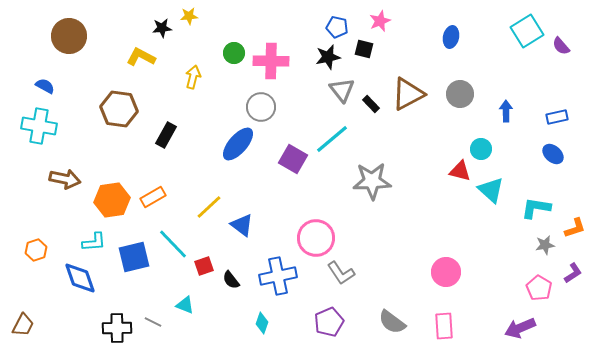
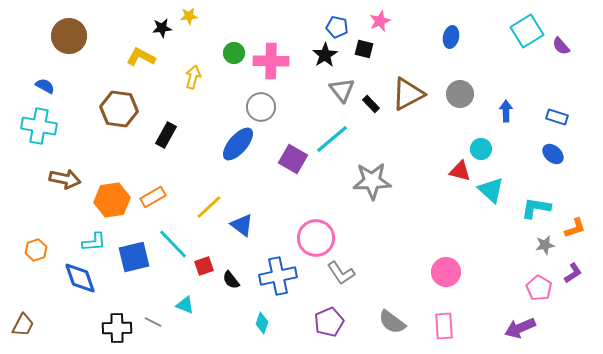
black star at (328, 57): moved 3 px left, 2 px up; rotated 20 degrees counterclockwise
blue rectangle at (557, 117): rotated 30 degrees clockwise
